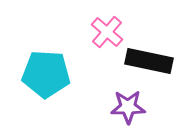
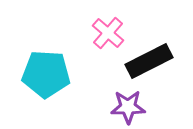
pink cross: moved 1 px right, 1 px down
black rectangle: rotated 39 degrees counterclockwise
